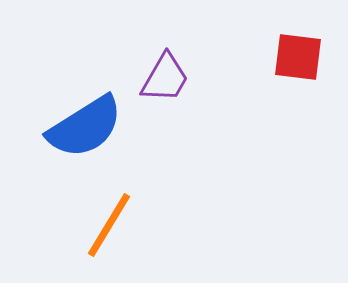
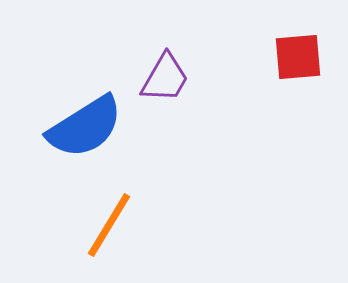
red square: rotated 12 degrees counterclockwise
